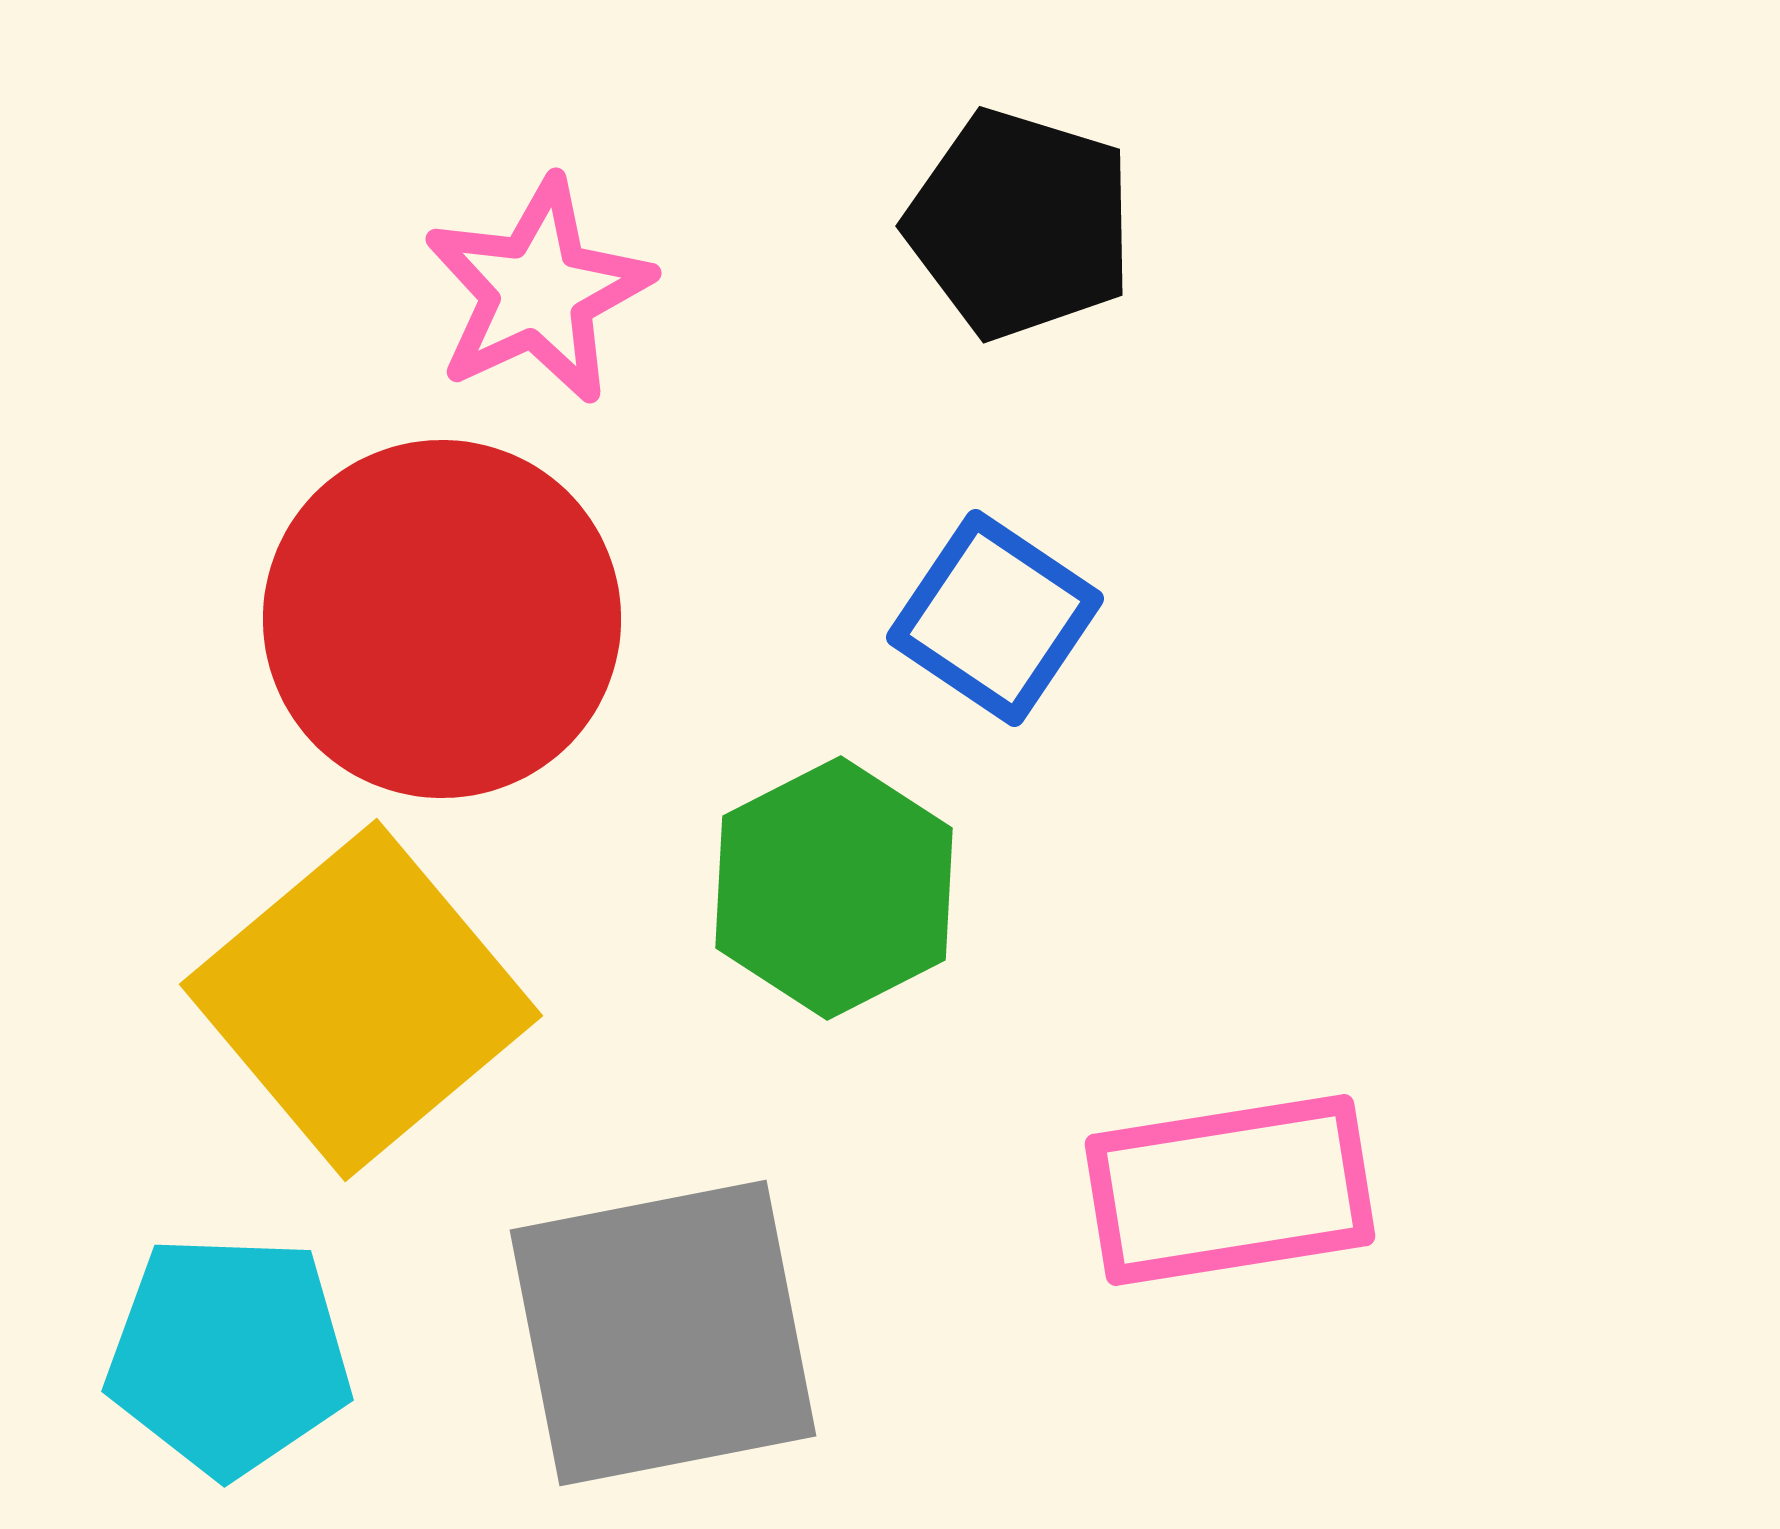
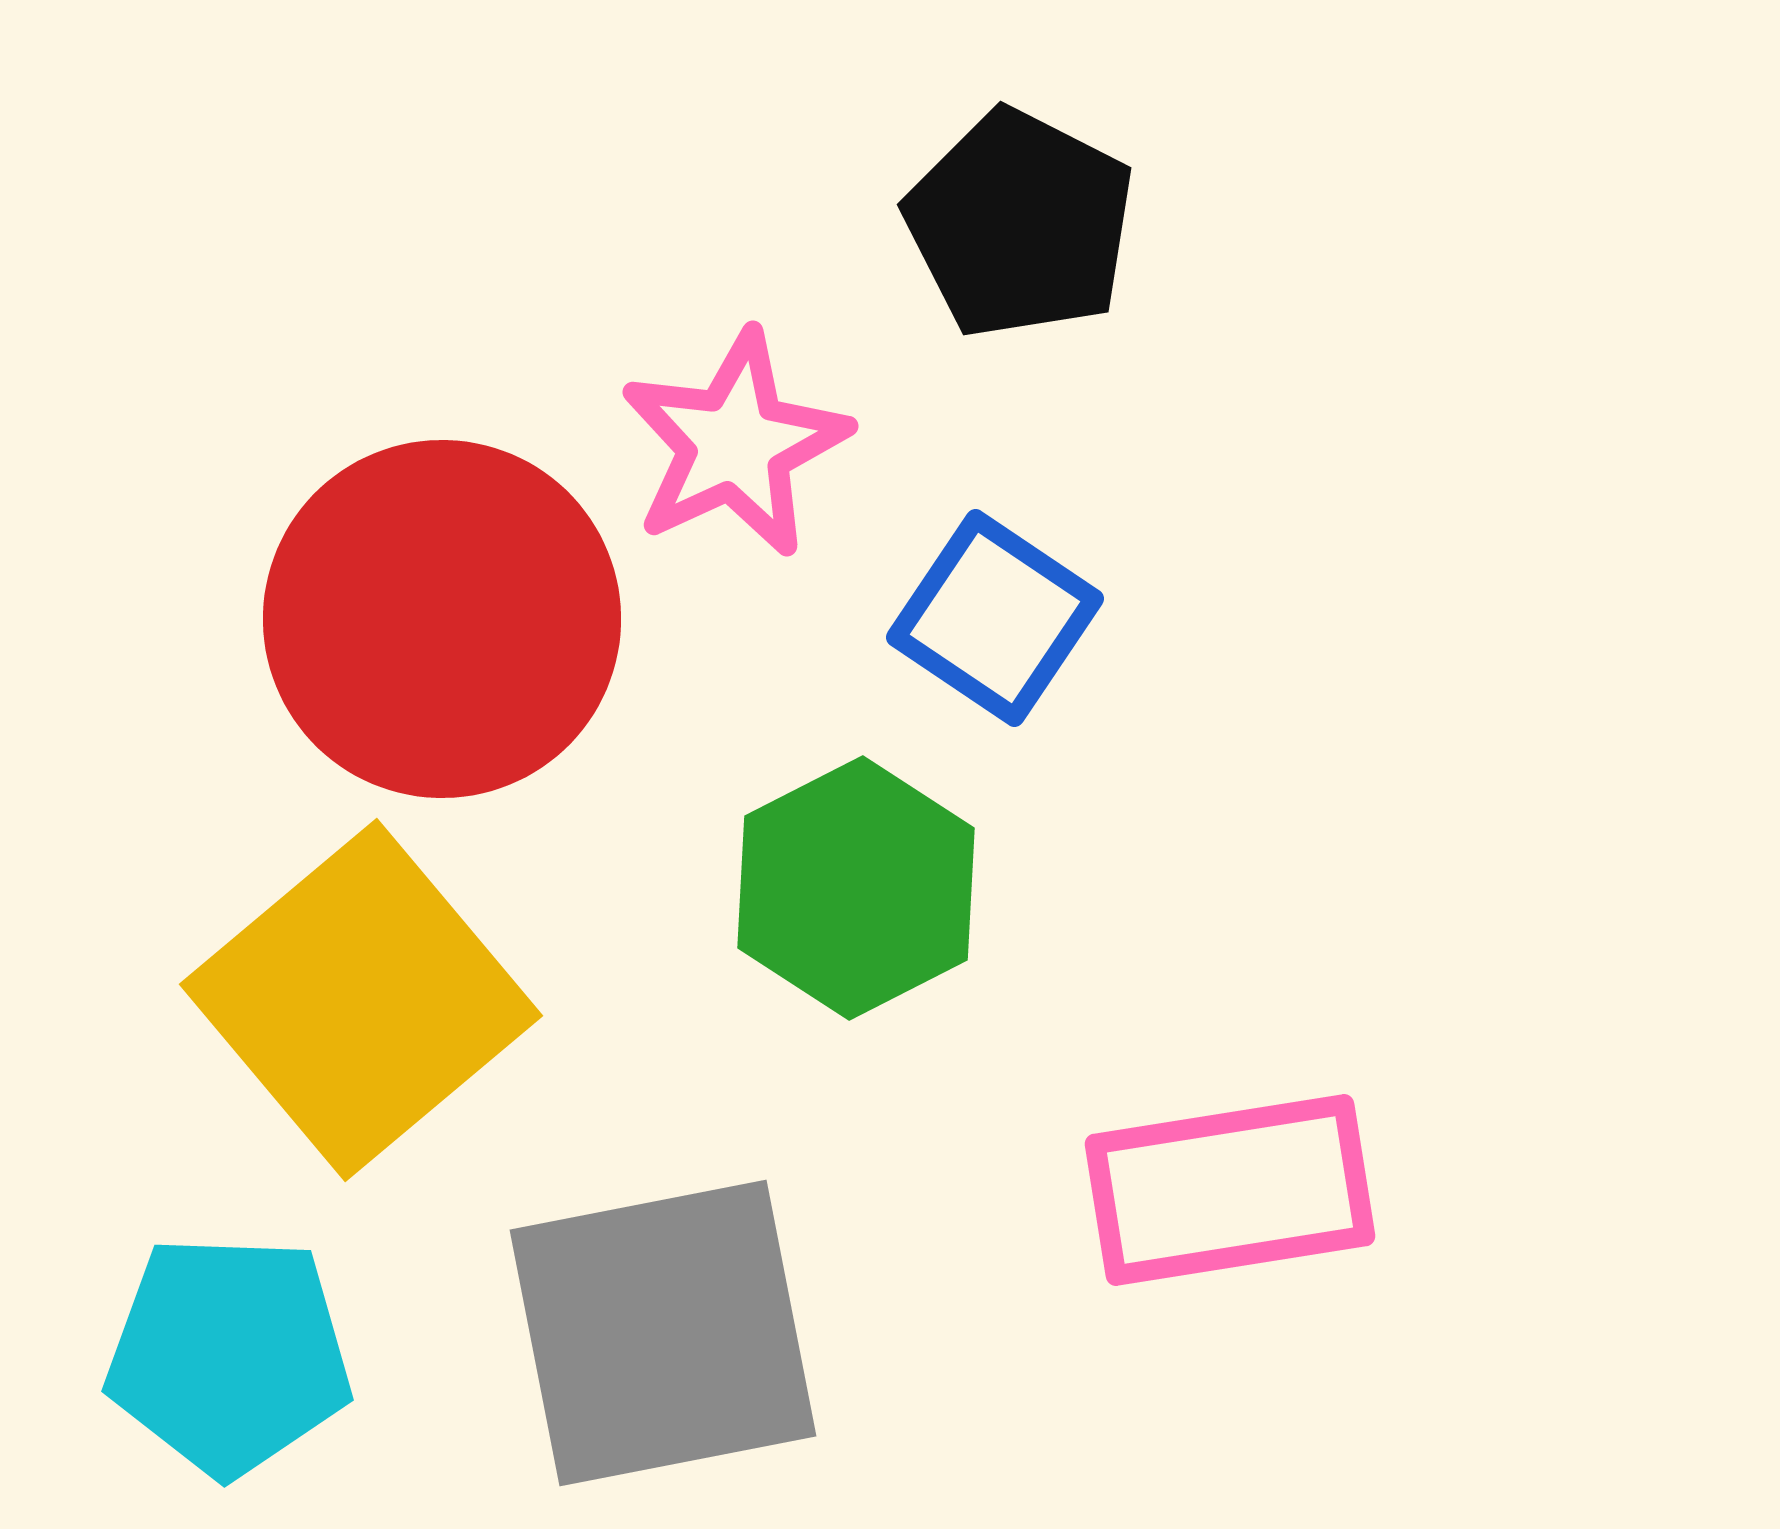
black pentagon: rotated 10 degrees clockwise
pink star: moved 197 px right, 153 px down
green hexagon: moved 22 px right
